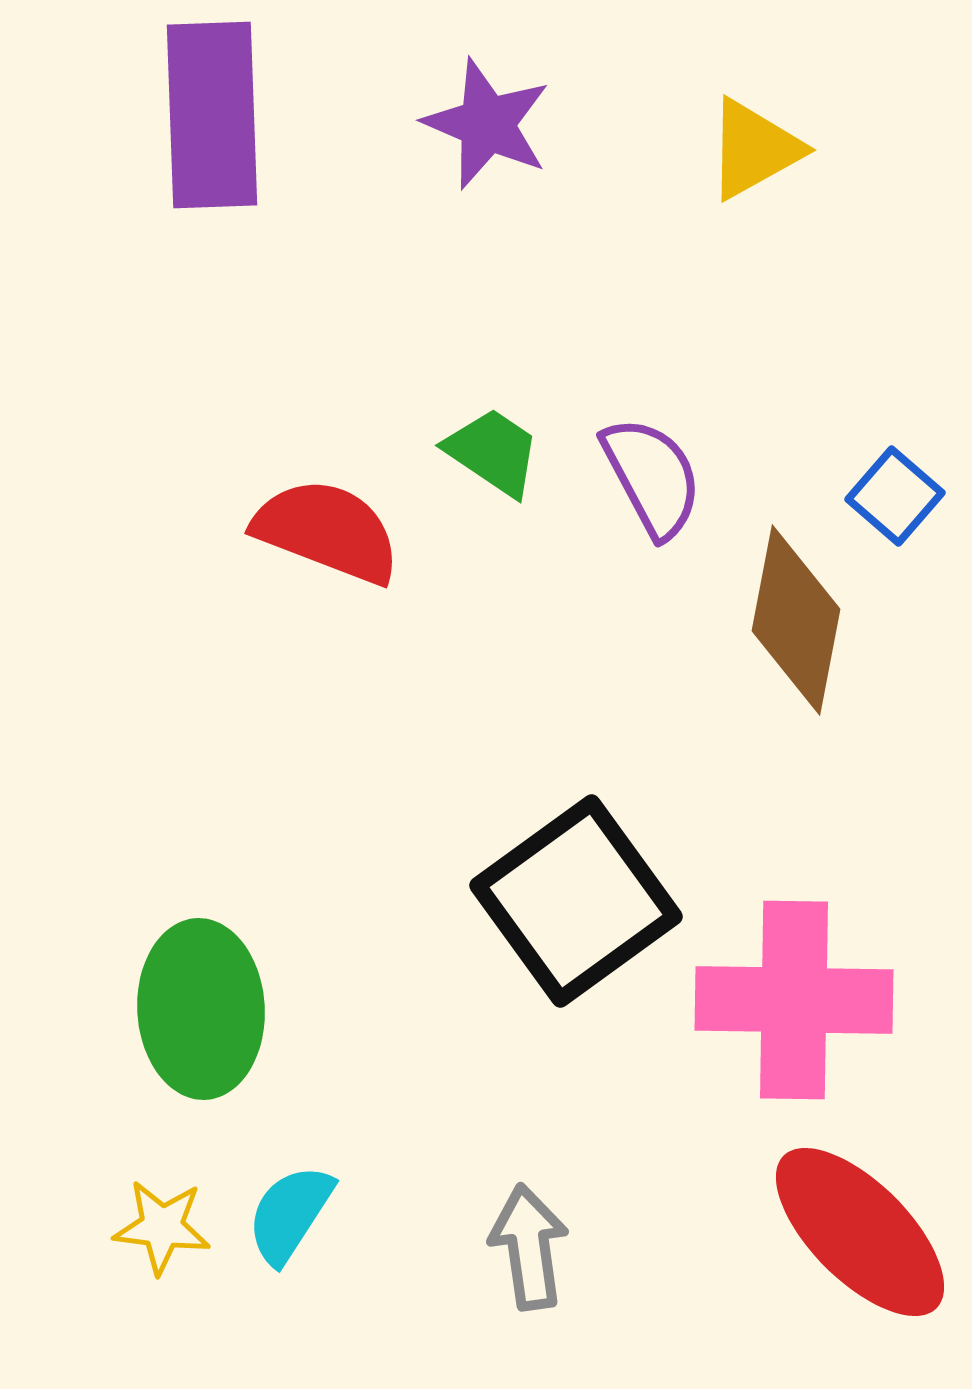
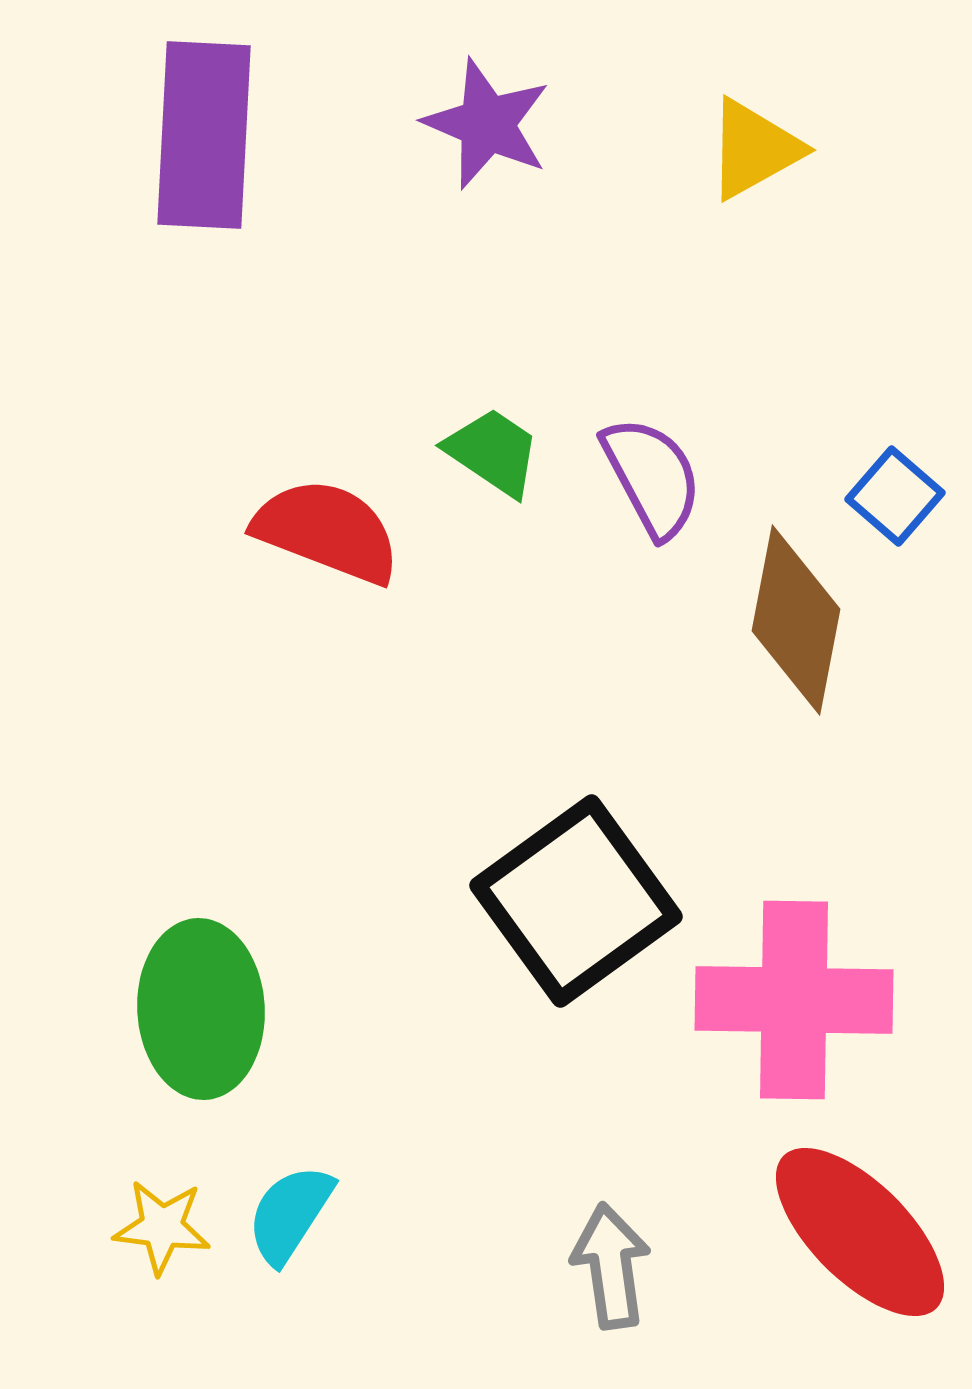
purple rectangle: moved 8 px left, 20 px down; rotated 5 degrees clockwise
gray arrow: moved 82 px right, 19 px down
